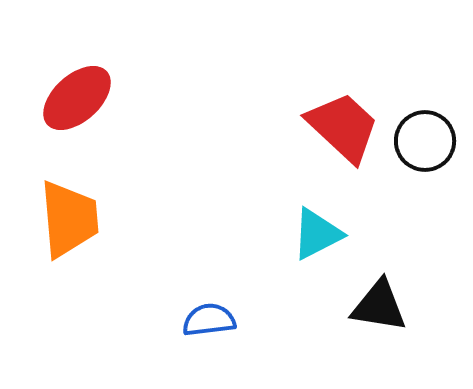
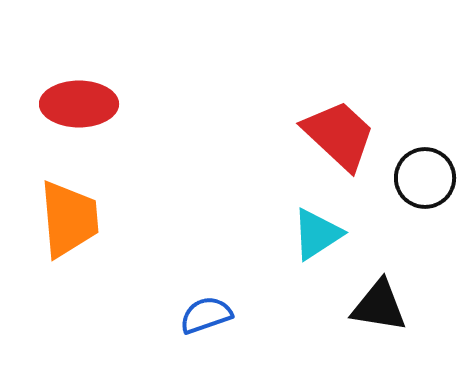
red ellipse: moved 2 px right, 6 px down; rotated 42 degrees clockwise
red trapezoid: moved 4 px left, 8 px down
black circle: moved 37 px down
cyan triangle: rotated 6 degrees counterclockwise
blue semicircle: moved 3 px left, 5 px up; rotated 12 degrees counterclockwise
